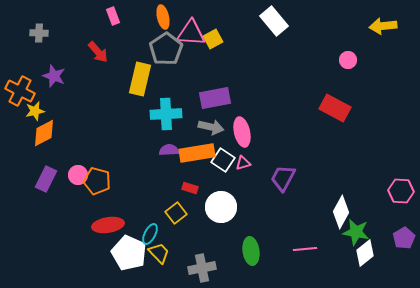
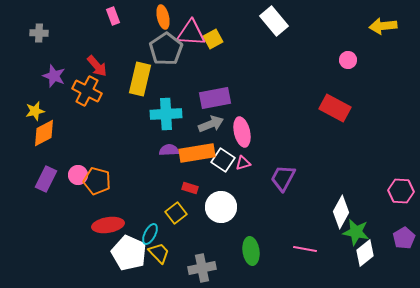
red arrow at (98, 52): moved 1 px left, 14 px down
orange cross at (20, 91): moved 67 px right
gray arrow at (211, 127): moved 3 px up; rotated 35 degrees counterclockwise
pink line at (305, 249): rotated 15 degrees clockwise
